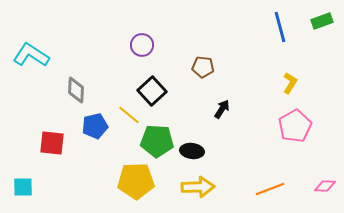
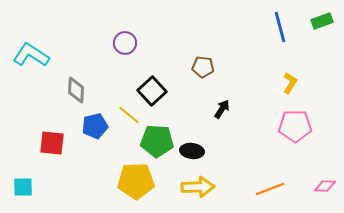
purple circle: moved 17 px left, 2 px up
pink pentagon: rotated 28 degrees clockwise
